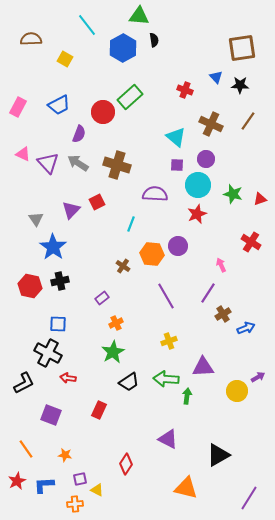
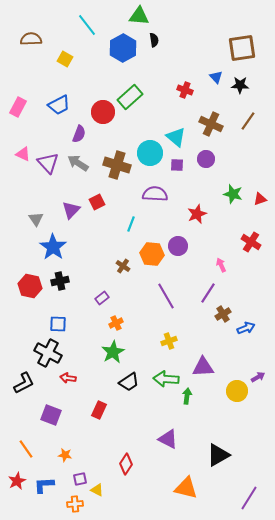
cyan circle at (198, 185): moved 48 px left, 32 px up
